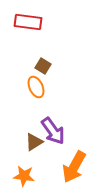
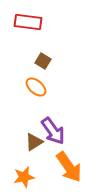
brown square: moved 5 px up
orange ellipse: rotated 25 degrees counterclockwise
orange arrow: moved 5 px left; rotated 64 degrees counterclockwise
orange star: moved 1 px down; rotated 20 degrees counterclockwise
